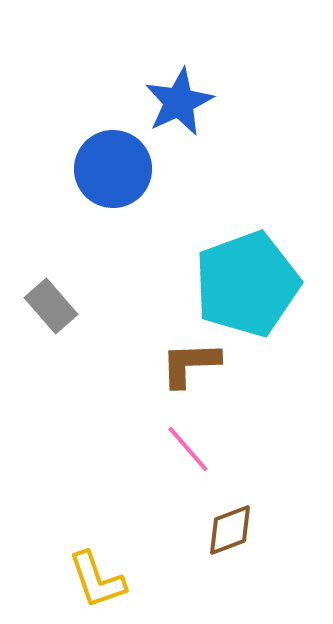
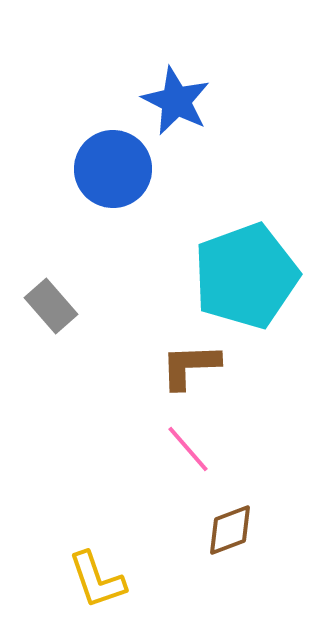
blue star: moved 3 px left, 1 px up; rotated 20 degrees counterclockwise
cyan pentagon: moved 1 px left, 8 px up
brown L-shape: moved 2 px down
